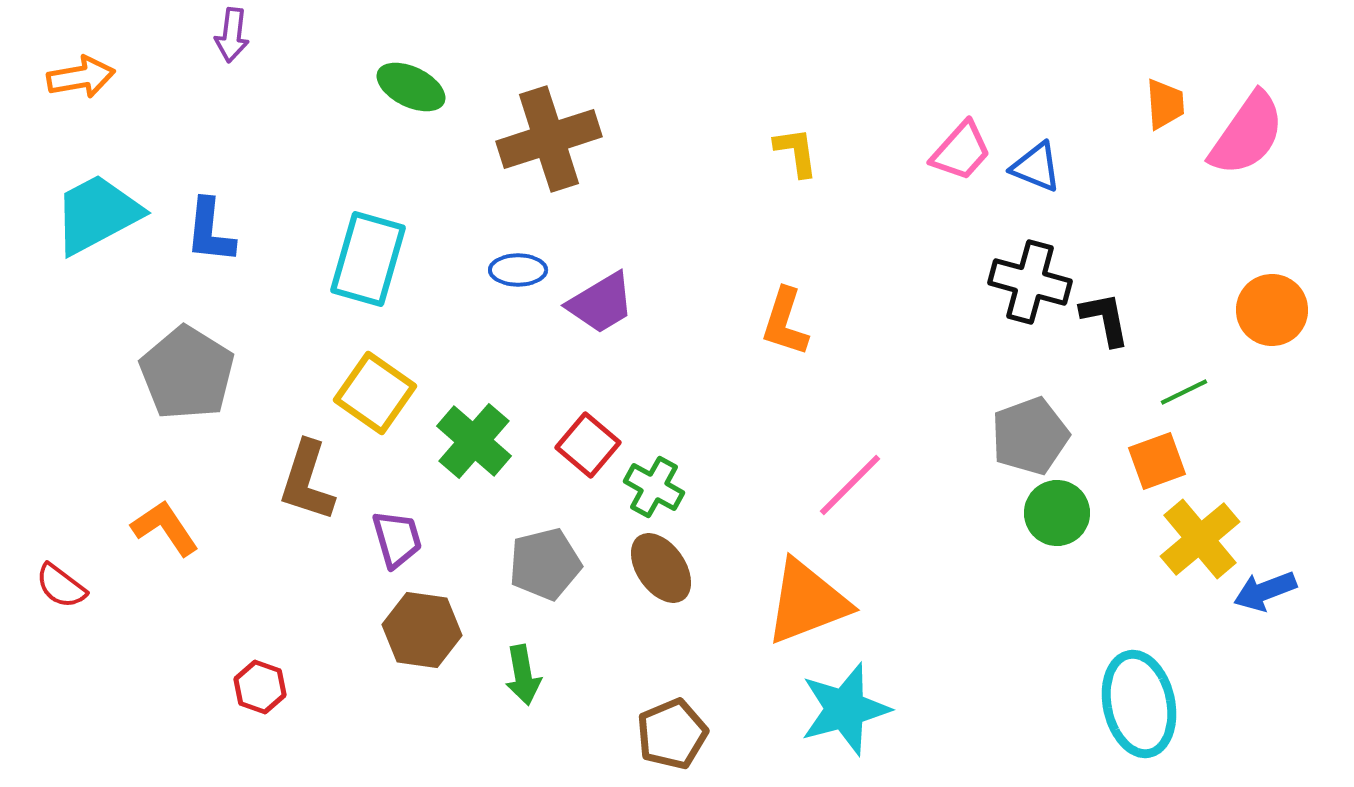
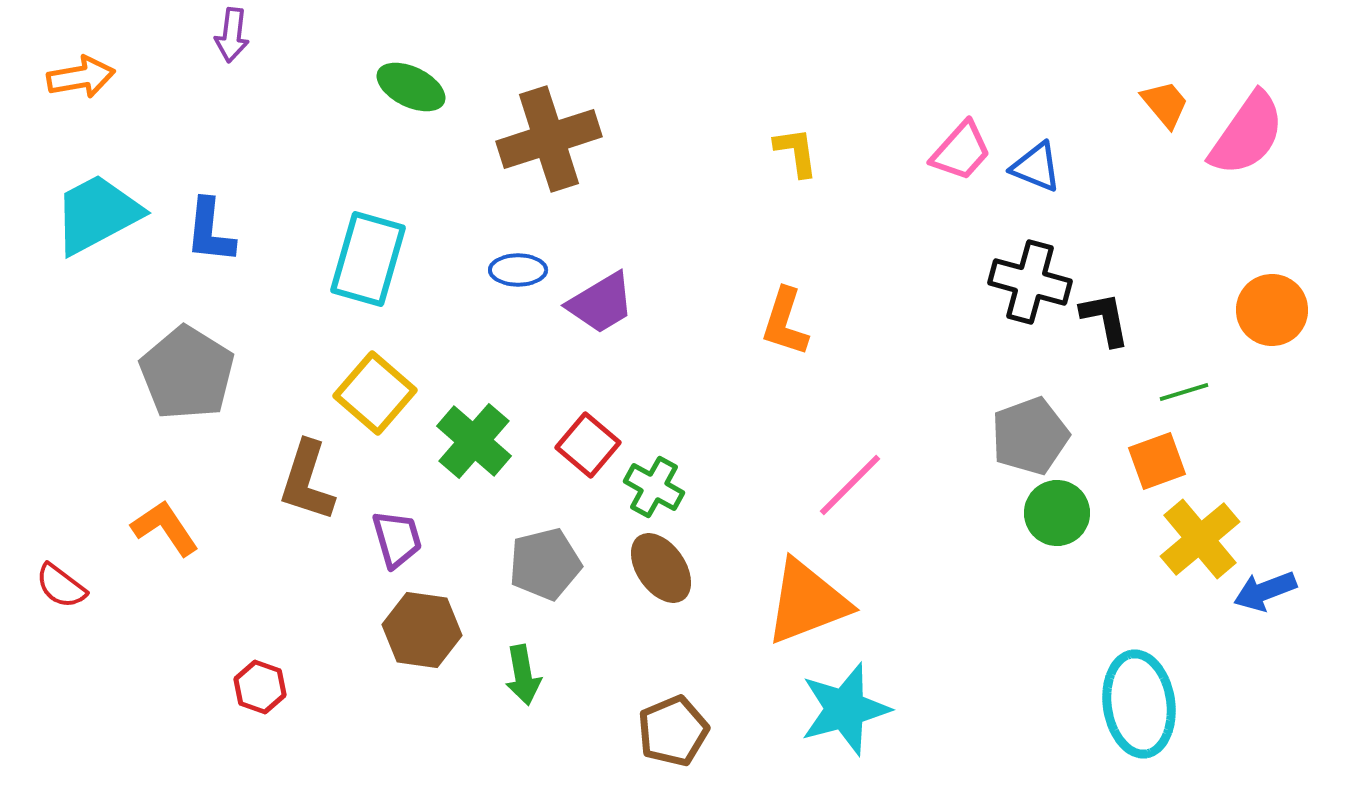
orange trapezoid at (1165, 104): rotated 36 degrees counterclockwise
green line at (1184, 392): rotated 9 degrees clockwise
yellow square at (375, 393): rotated 6 degrees clockwise
cyan ellipse at (1139, 704): rotated 4 degrees clockwise
brown pentagon at (672, 734): moved 1 px right, 3 px up
